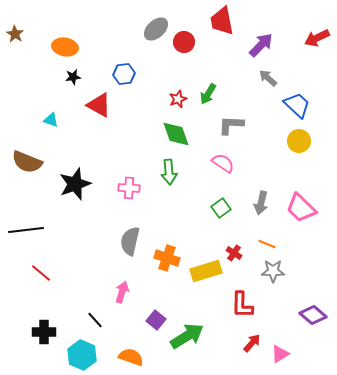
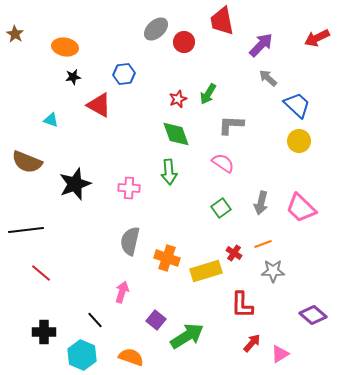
orange line at (267, 244): moved 4 px left; rotated 42 degrees counterclockwise
